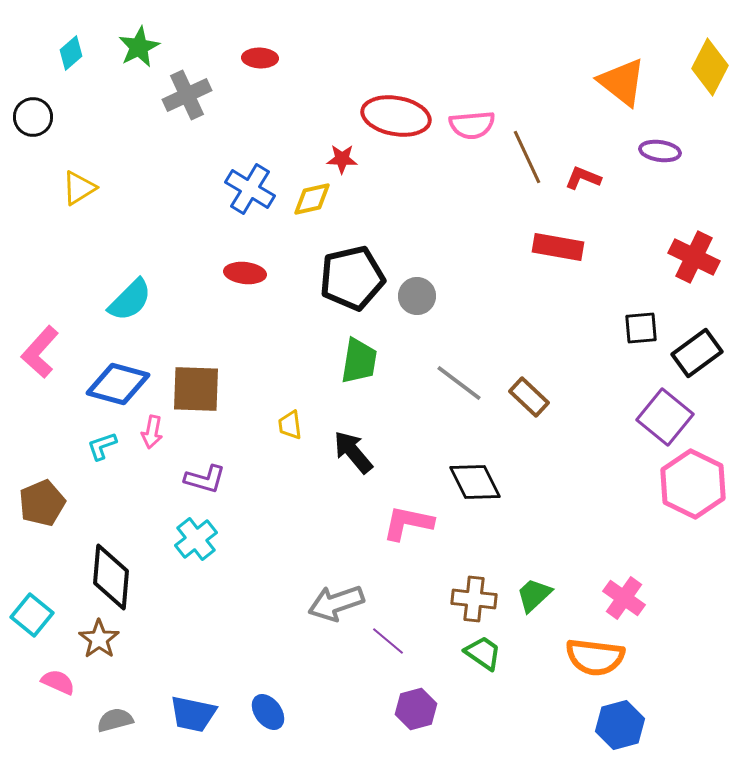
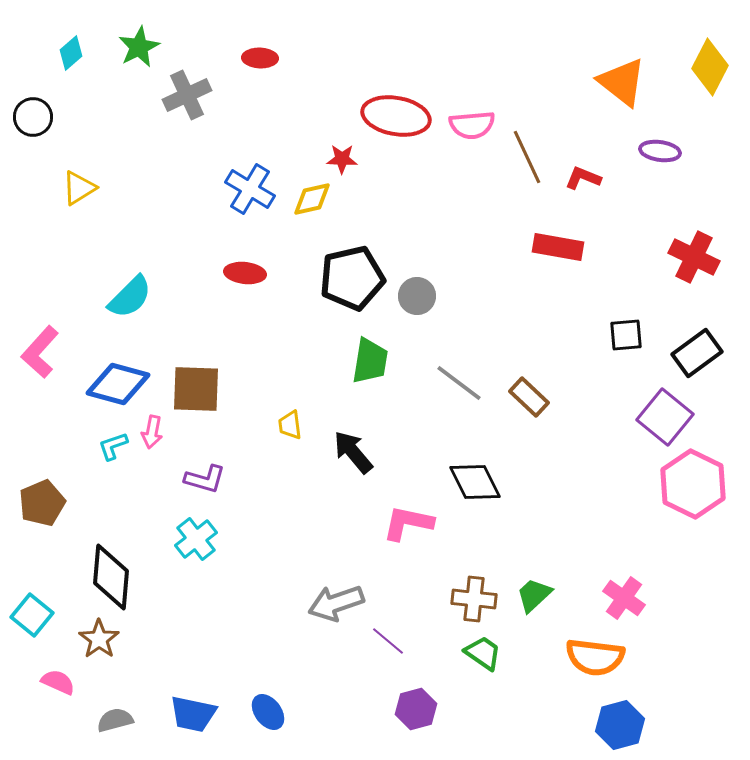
cyan semicircle at (130, 300): moved 3 px up
black square at (641, 328): moved 15 px left, 7 px down
green trapezoid at (359, 361): moved 11 px right
cyan L-shape at (102, 446): moved 11 px right
